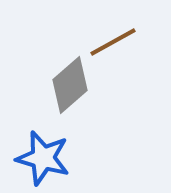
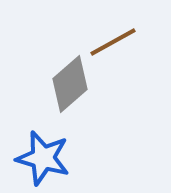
gray diamond: moved 1 px up
